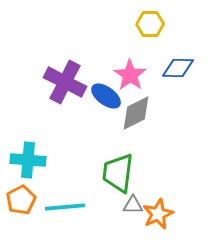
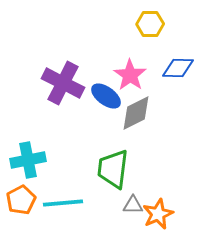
purple cross: moved 2 px left, 1 px down
cyan cross: rotated 16 degrees counterclockwise
green trapezoid: moved 5 px left, 4 px up
cyan line: moved 2 px left, 4 px up
